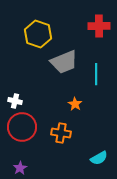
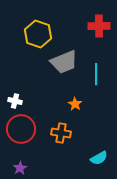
red circle: moved 1 px left, 2 px down
